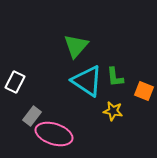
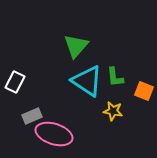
gray rectangle: rotated 30 degrees clockwise
